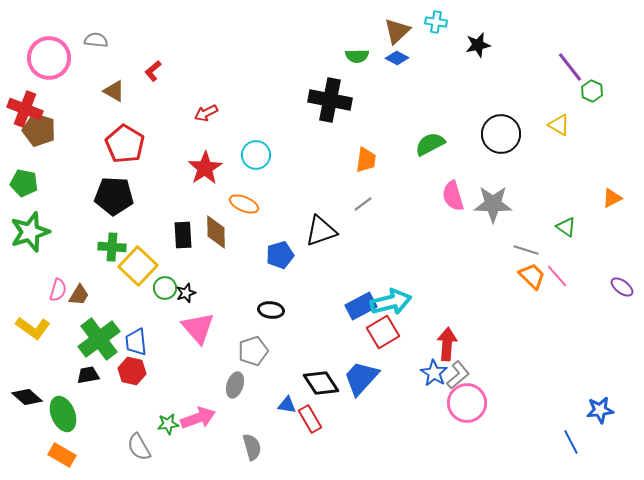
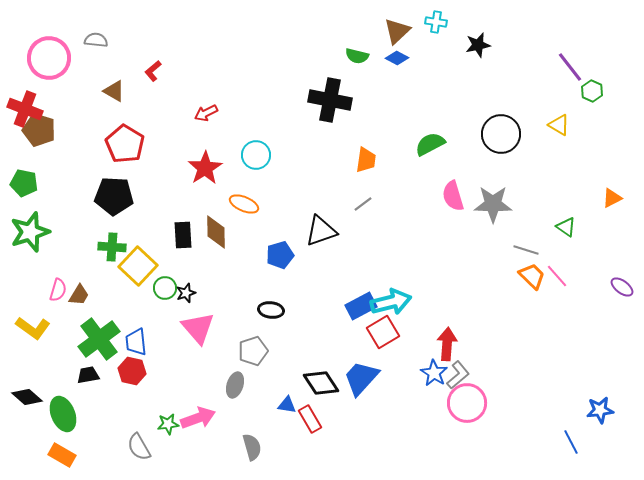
green semicircle at (357, 56): rotated 15 degrees clockwise
